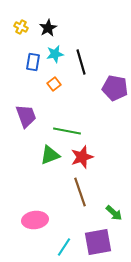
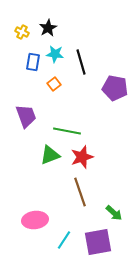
yellow cross: moved 1 px right, 5 px down
cyan star: rotated 18 degrees clockwise
cyan line: moved 7 px up
